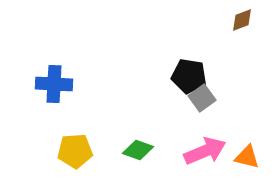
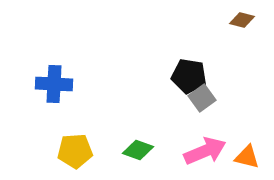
brown diamond: rotated 35 degrees clockwise
